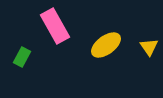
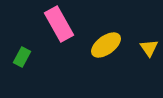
pink rectangle: moved 4 px right, 2 px up
yellow triangle: moved 1 px down
